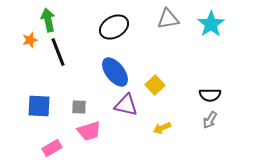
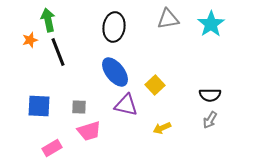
black ellipse: rotated 52 degrees counterclockwise
